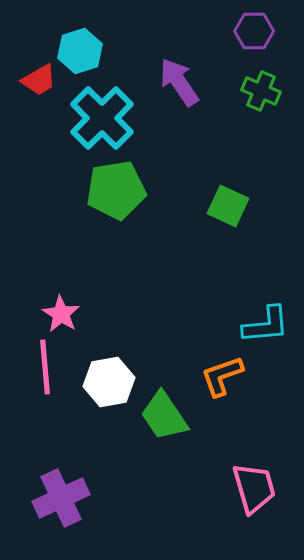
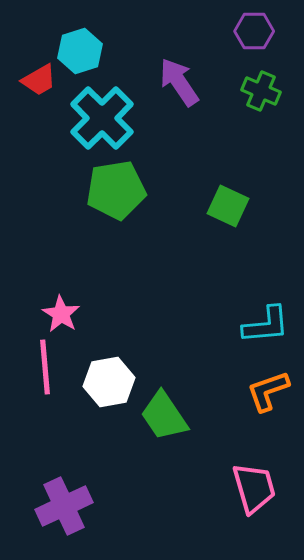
orange L-shape: moved 46 px right, 15 px down
purple cross: moved 3 px right, 8 px down
